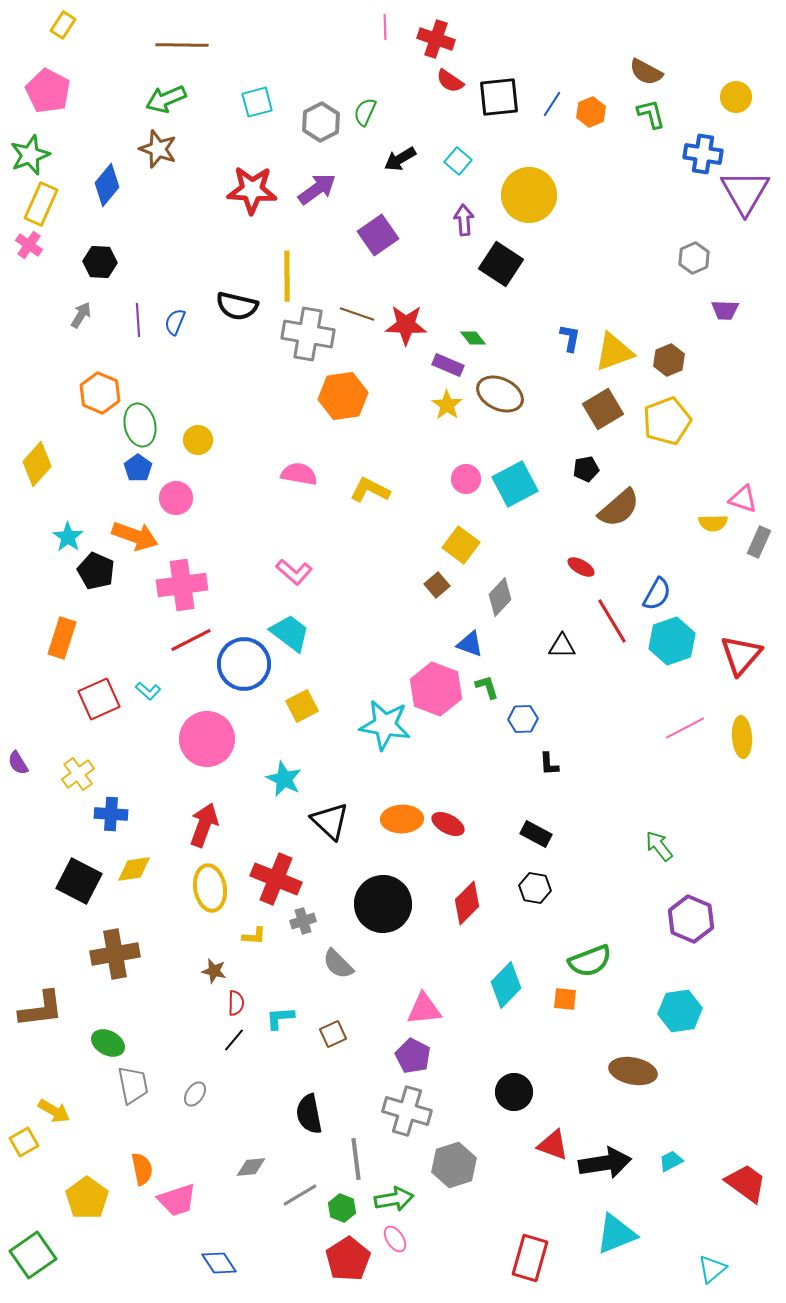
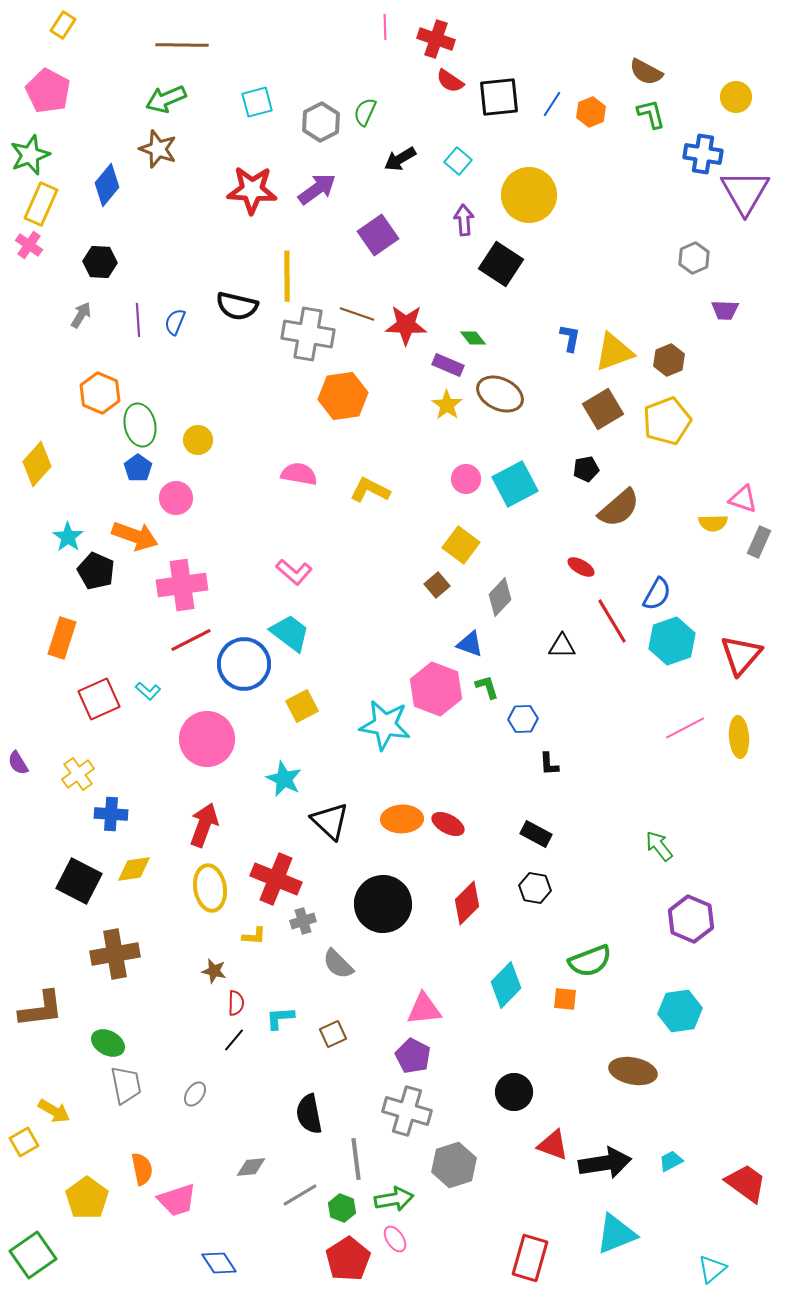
yellow ellipse at (742, 737): moved 3 px left
gray trapezoid at (133, 1085): moved 7 px left
